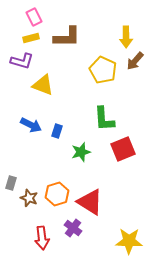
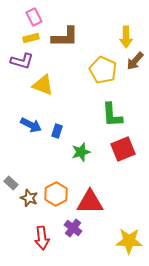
brown L-shape: moved 2 px left
green L-shape: moved 8 px right, 4 px up
gray rectangle: rotated 64 degrees counterclockwise
orange hexagon: moved 1 px left; rotated 10 degrees counterclockwise
red triangle: rotated 32 degrees counterclockwise
